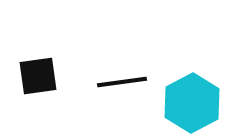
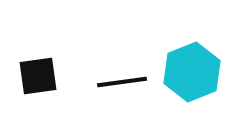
cyan hexagon: moved 31 px up; rotated 6 degrees clockwise
